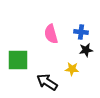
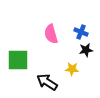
blue cross: rotated 16 degrees clockwise
